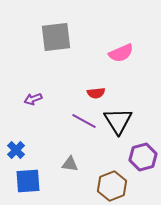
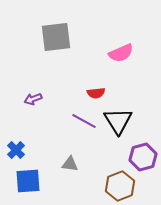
brown hexagon: moved 8 px right
